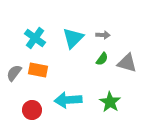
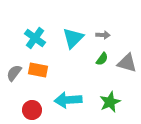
green star: rotated 15 degrees clockwise
